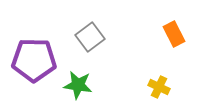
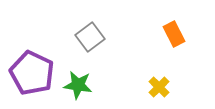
purple pentagon: moved 2 px left, 13 px down; rotated 24 degrees clockwise
yellow cross: rotated 20 degrees clockwise
